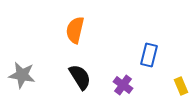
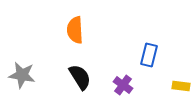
orange semicircle: rotated 16 degrees counterclockwise
yellow rectangle: rotated 60 degrees counterclockwise
